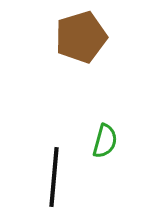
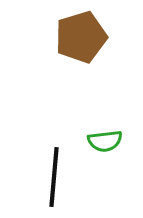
green semicircle: rotated 68 degrees clockwise
